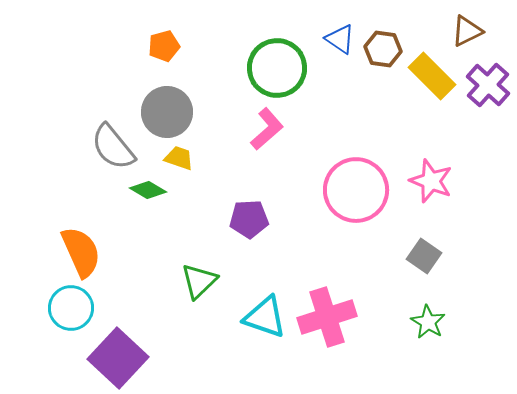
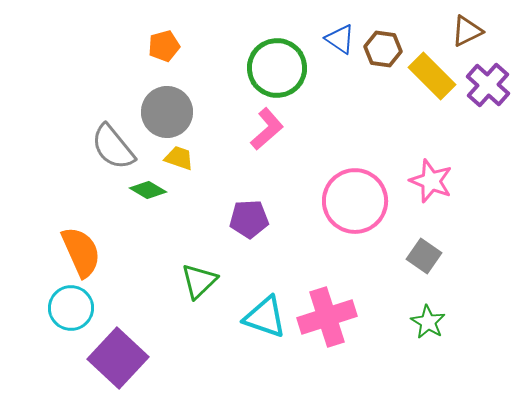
pink circle: moved 1 px left, 11 px down
